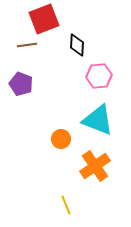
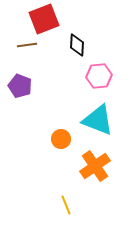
purple pentagon: moved 1 px left, 2 px down
